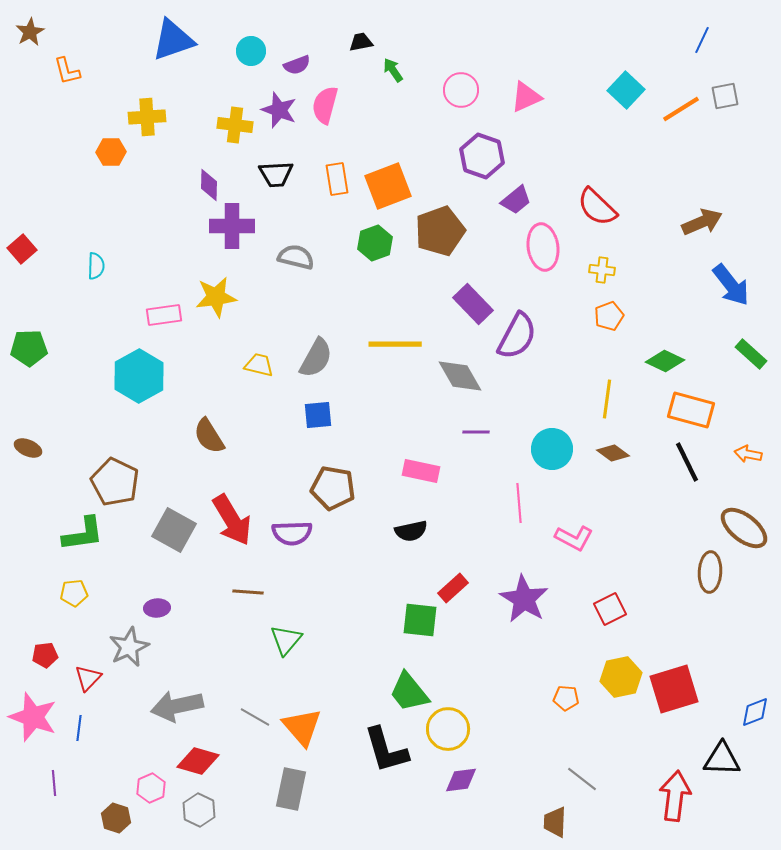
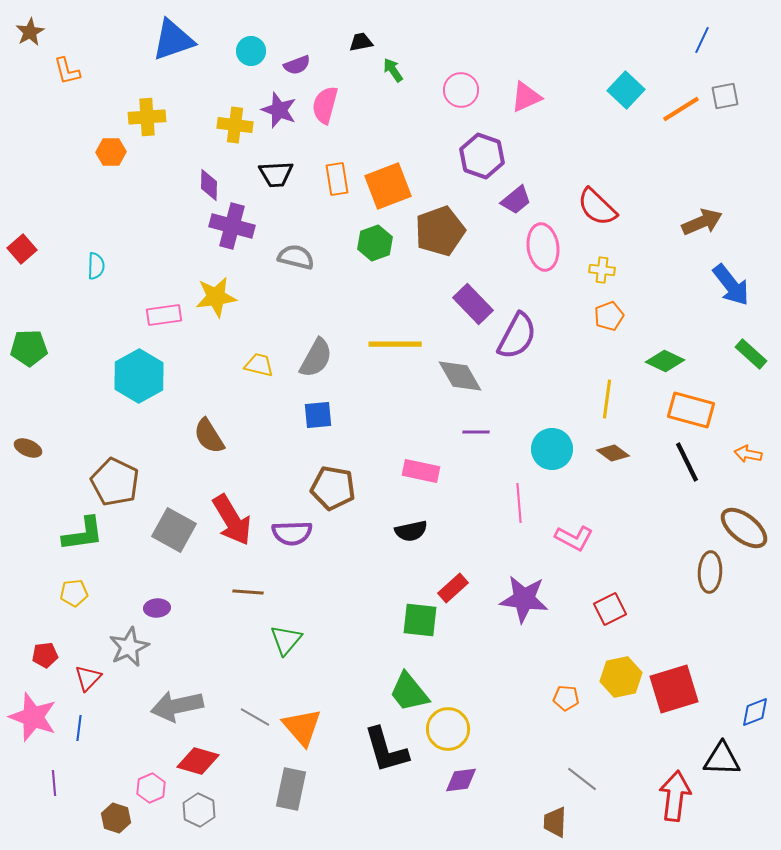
purple cross at (232, 226): rotated 15 degrees clockwise
purple star at (524, 599): rotated 24 degrees counterclockwise
